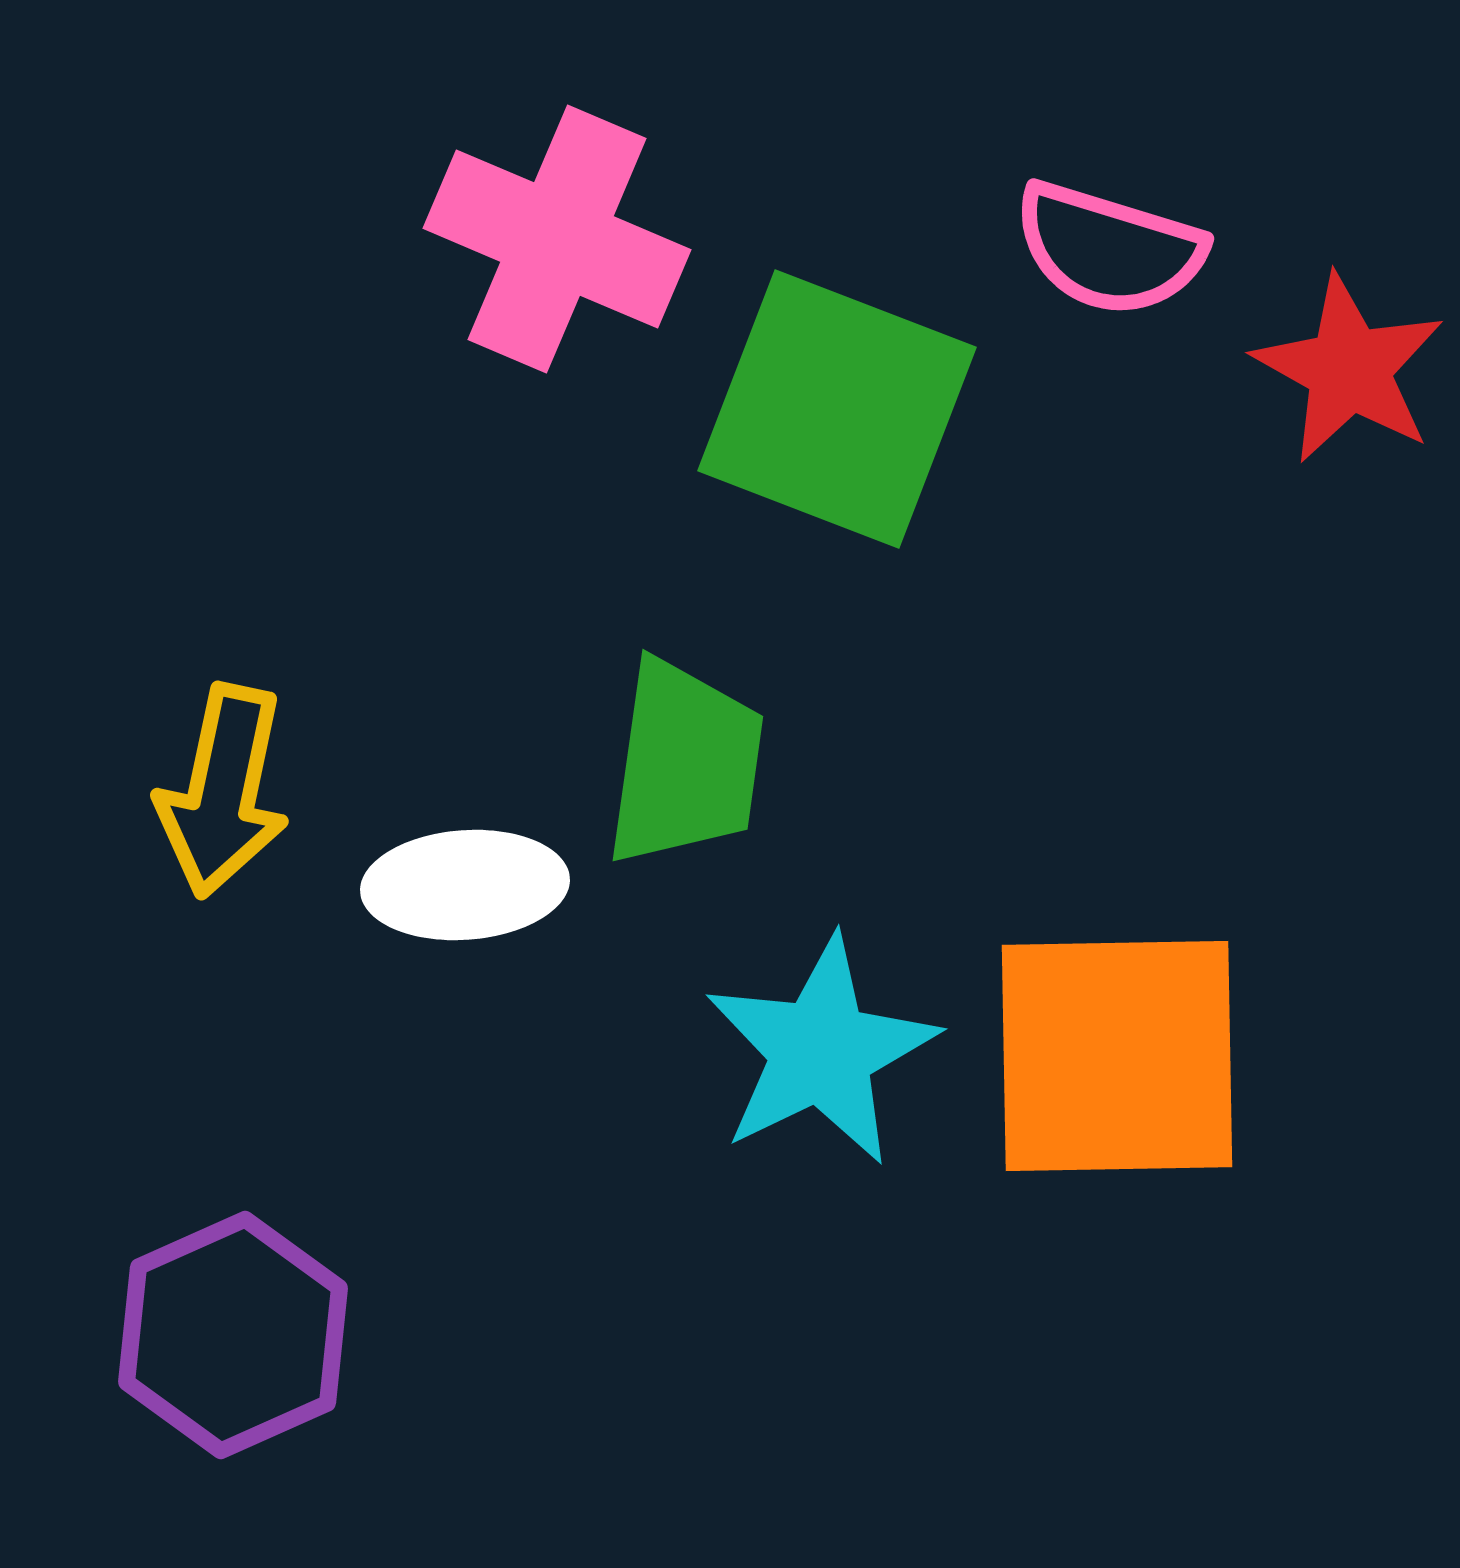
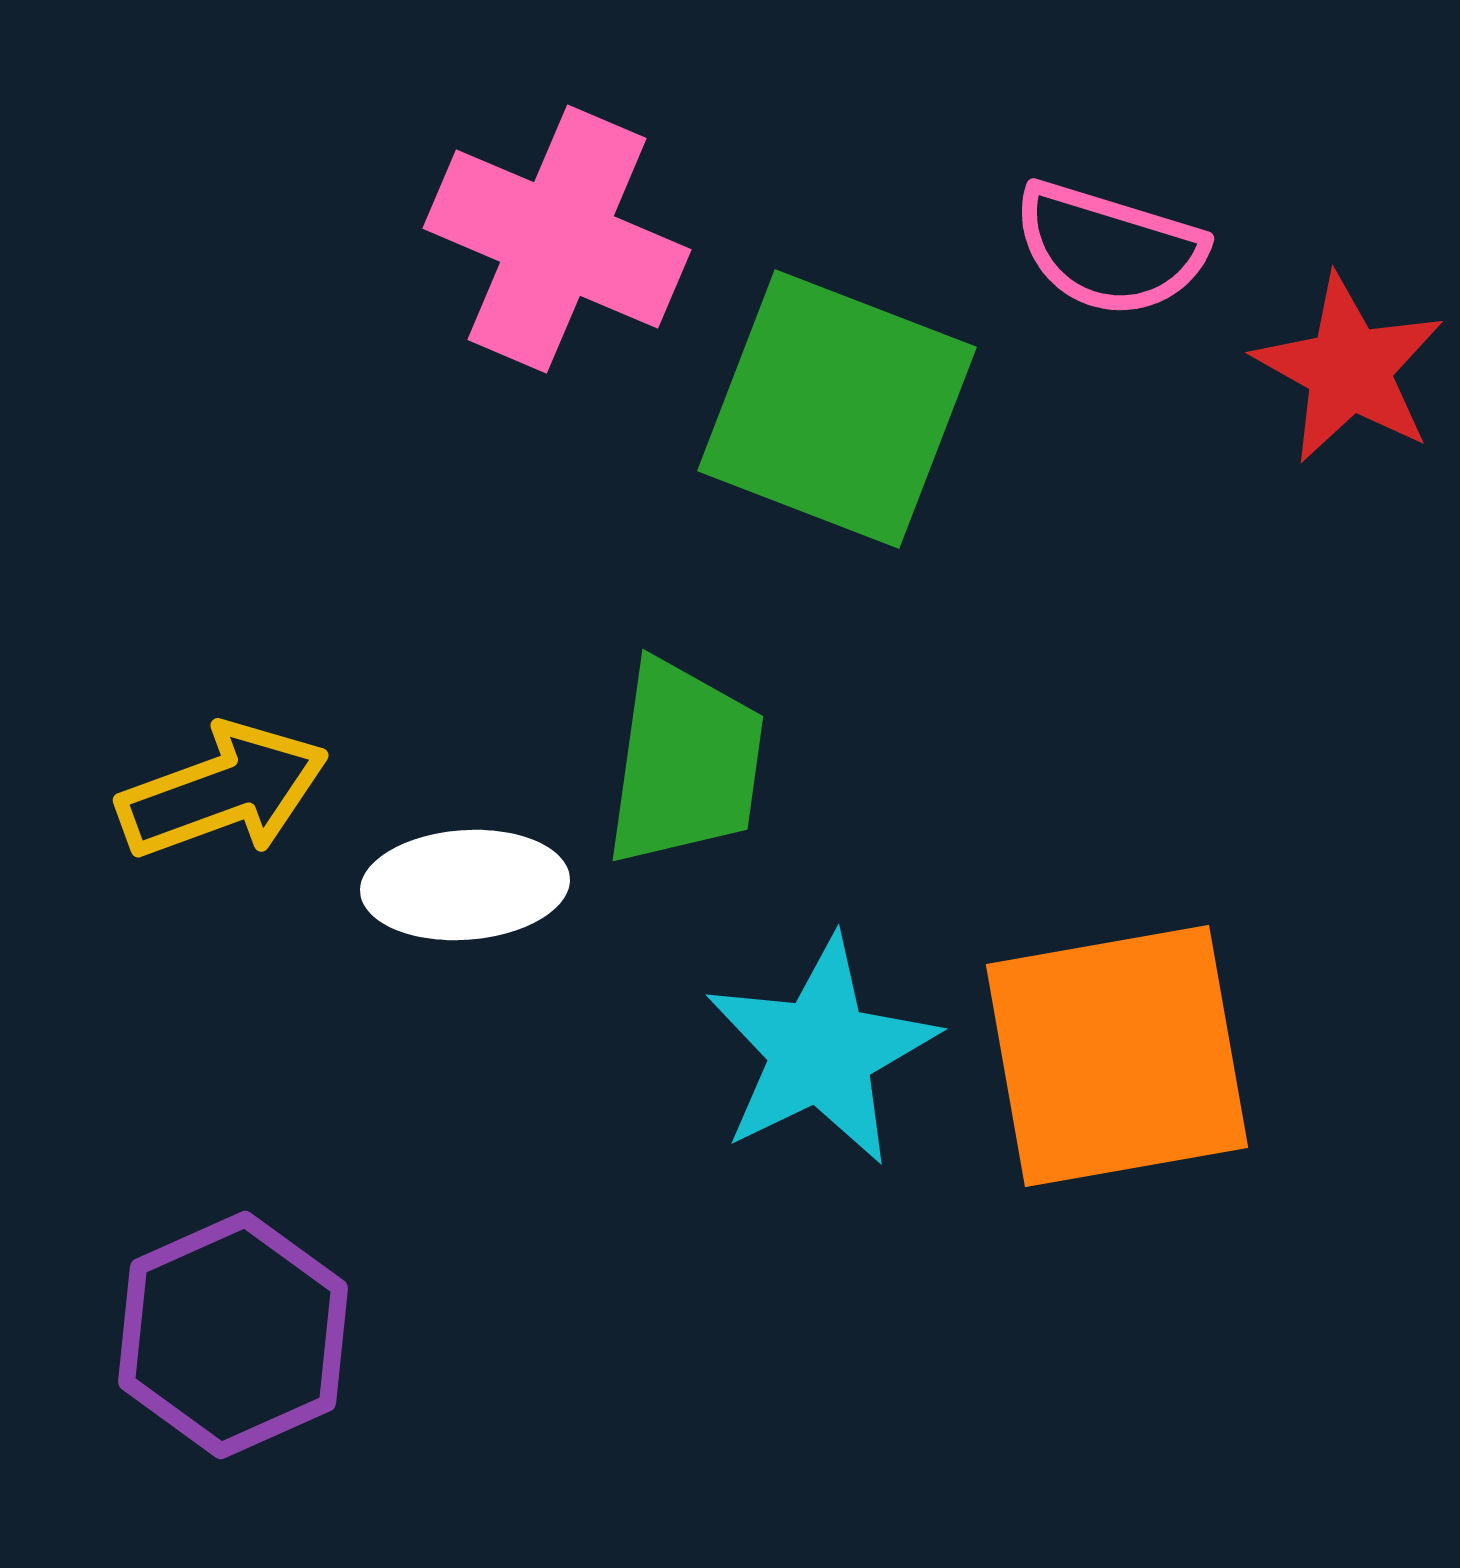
yellow arrow: rotated 122 degrees counterclockwise
orange square: rotated 9 degrees counterclockwise
